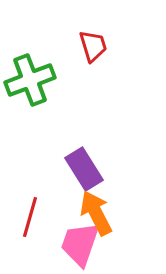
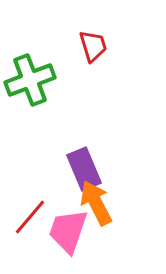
purple rectangle: rotated 9 degrees clockwise
orange arrow: moved 10 px up
red line: rotated 24 degrees clockwise
pink trapezoid: moved 12 px left, 13 px up
